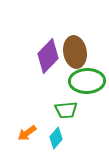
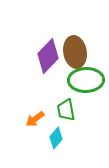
green ellipse: moved 1 px left, 1 px up
green trapezoid: rotated 85 degrees clockwise
orange arrow: moved 8 px right, 14 px up
